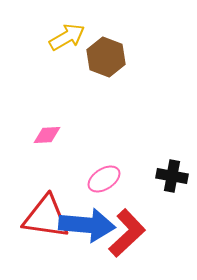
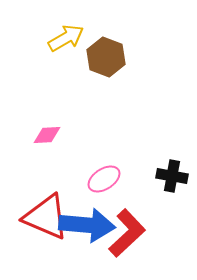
yellow arrow: moved 1 px left, 1 px down
red triangle: rotated 15 degrees clockwise
